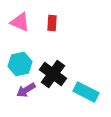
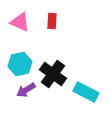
red rectangle: moved 2 px up
